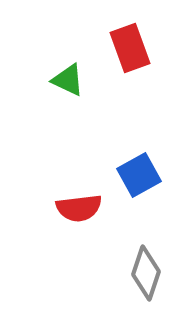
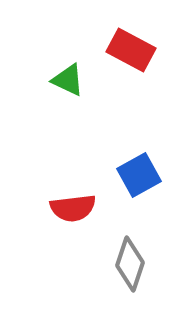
red rectangle: moved 1 px right, 2 px down; rotated 42 degrees counterclockwise
red semicircle: moved 6 px left
gray diamond: moved 16 px left, 9 px up
